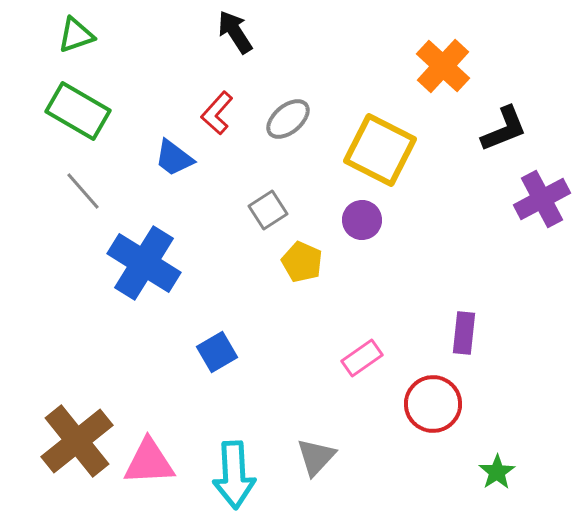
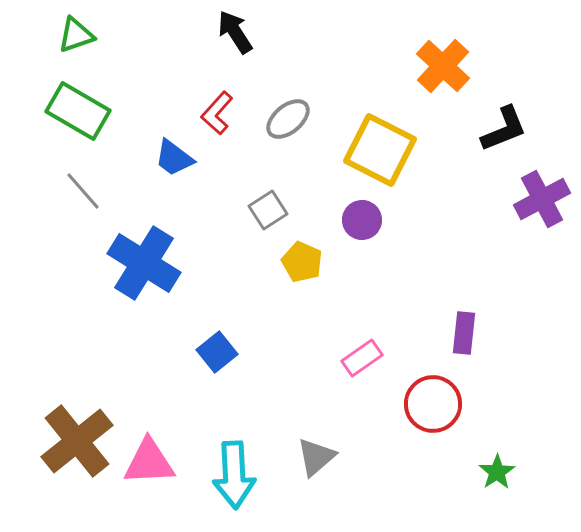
blue square: rotated 9 degrees counterclockwise
gray triangle: rotated 6 degrees clockwise
